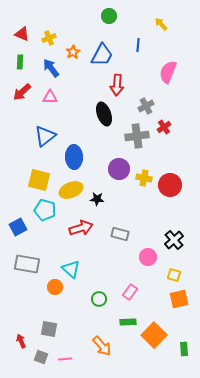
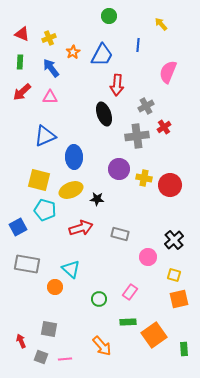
blue triangle at (45, 136): rotated 15 degrees clockwise
orange square at (154, 335): rotated 10 degrees clockwise
